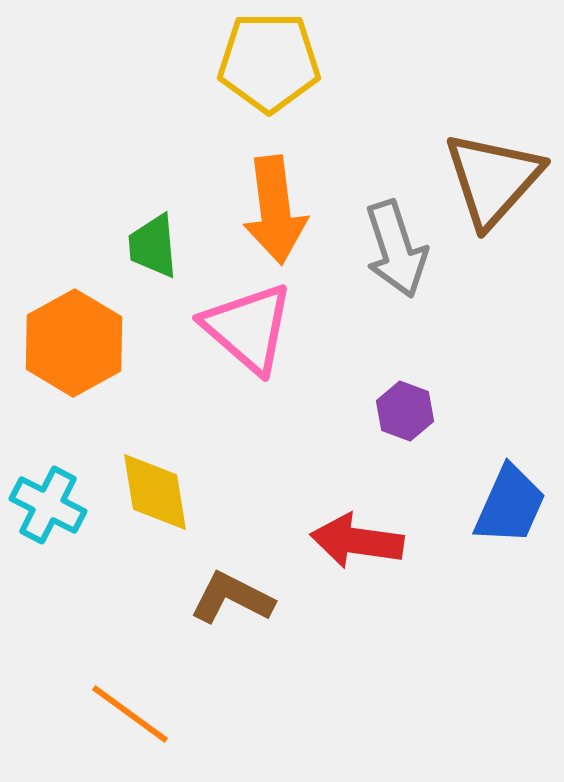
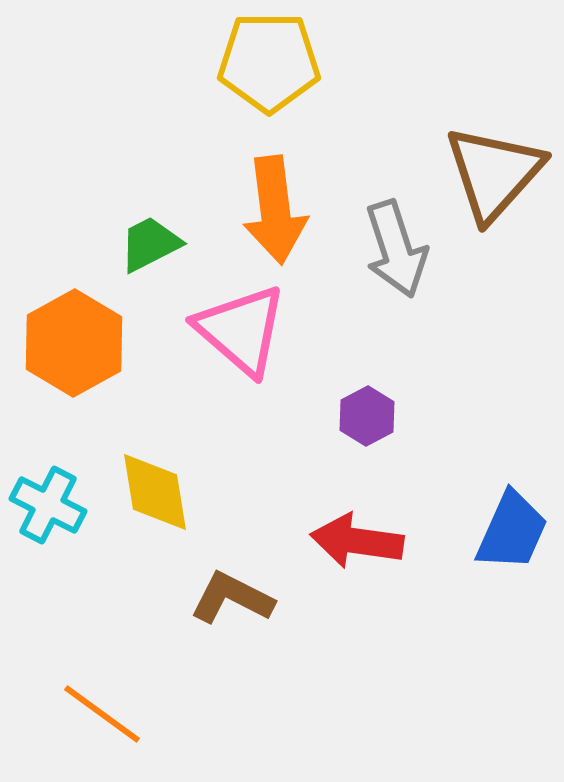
brown triangle: moved 1 px right, 6 px up
green trapezoid: moved 3 px left, 2 px up; rotated 68 degrees clockwise
pink triangle: moved 7 px left, 2 px down
purple hexagon: moved 38 px left, 5 px down; rotated 12 degrees clockwise
blue trapezoid: moved 2 px right, 26 px down
orange line: moved 28 px left
